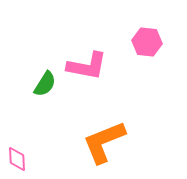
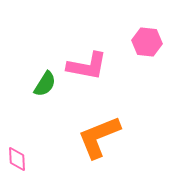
orange L-shape: moved 5 px left, 5 px up
